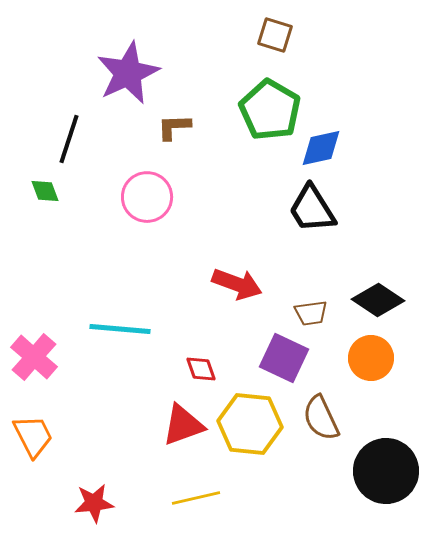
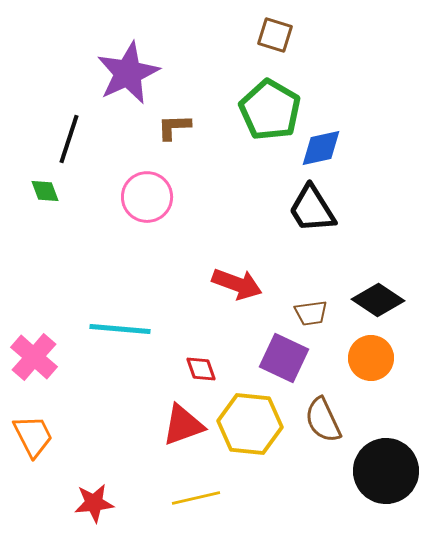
brown semicircle: moved 2 px right, 2 px down
